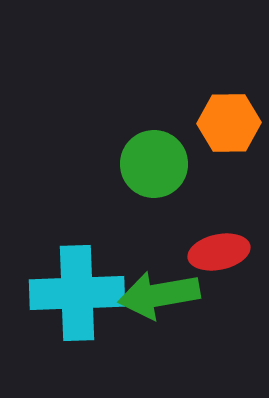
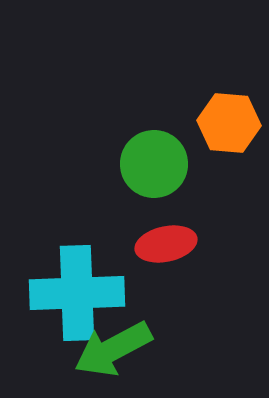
orange hexagon: rotated 6 degrees clockwise
red ellipse: moved 53 px left, 8 px up
green arrow: moved 46 px left, 54 px down; rotated 18 degrees counterclockwise
